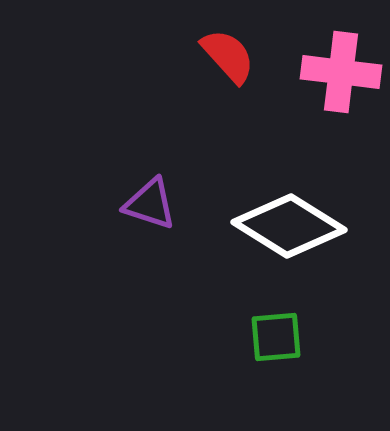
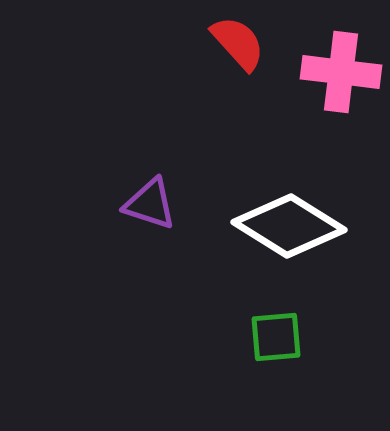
red semicircle: moved 10 px right, 13 px up
